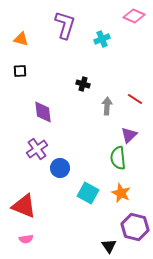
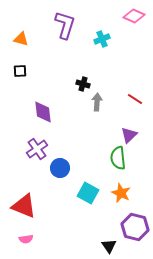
gray arrow: moved 10 px left, 4 px up
